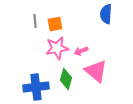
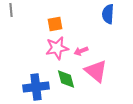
blue semicircle: moved 2 px right
gray line: moved 24 px left, 11 px up
green diamond: rotated 30 degrees counterclockwise
